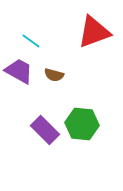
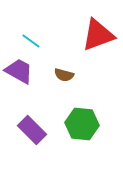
red triangle: moved 4 px right, 3 px down
brown semicircle: moved 10 px right
purple rectangle: moved 13 px left
